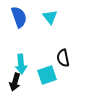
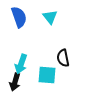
cyan arrow: rotated 24 degrees clockwise
cyan square: rotated 24 degrees clockwise
